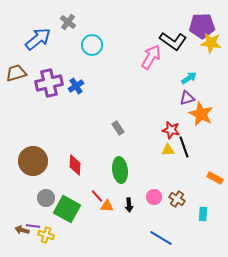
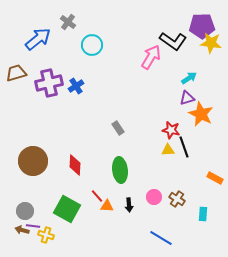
gray circle: moved 21 px left, 13 px down
